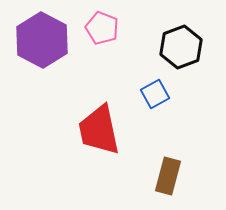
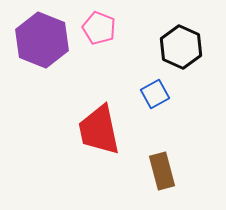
pink pentagon: moved 3 px left
purple hexagon: rotated 6 degrees counterclockwise
black hexagon: rotated 15 degrees counterclockwise
brown rectangle: moved 6 px left, 5 px up; rotated 30 degrees counterclockwise
